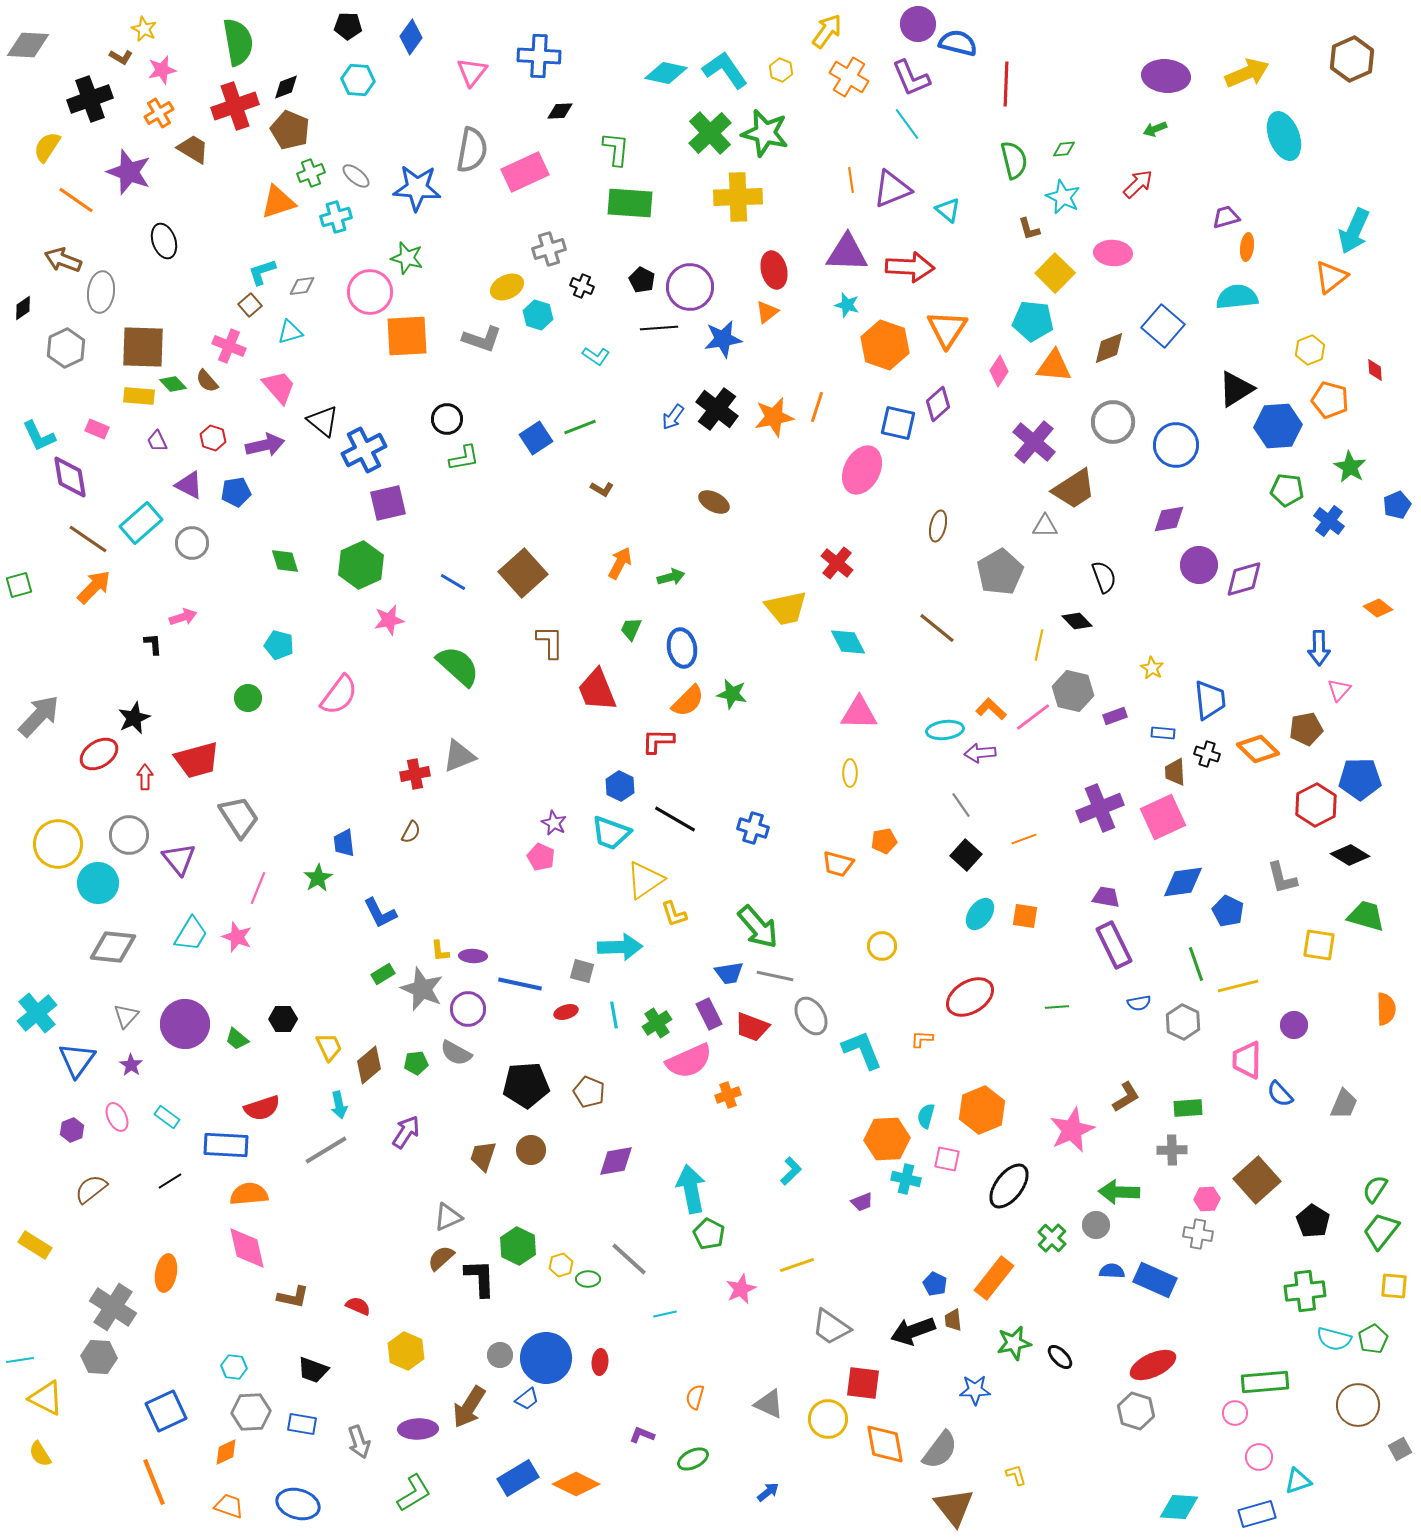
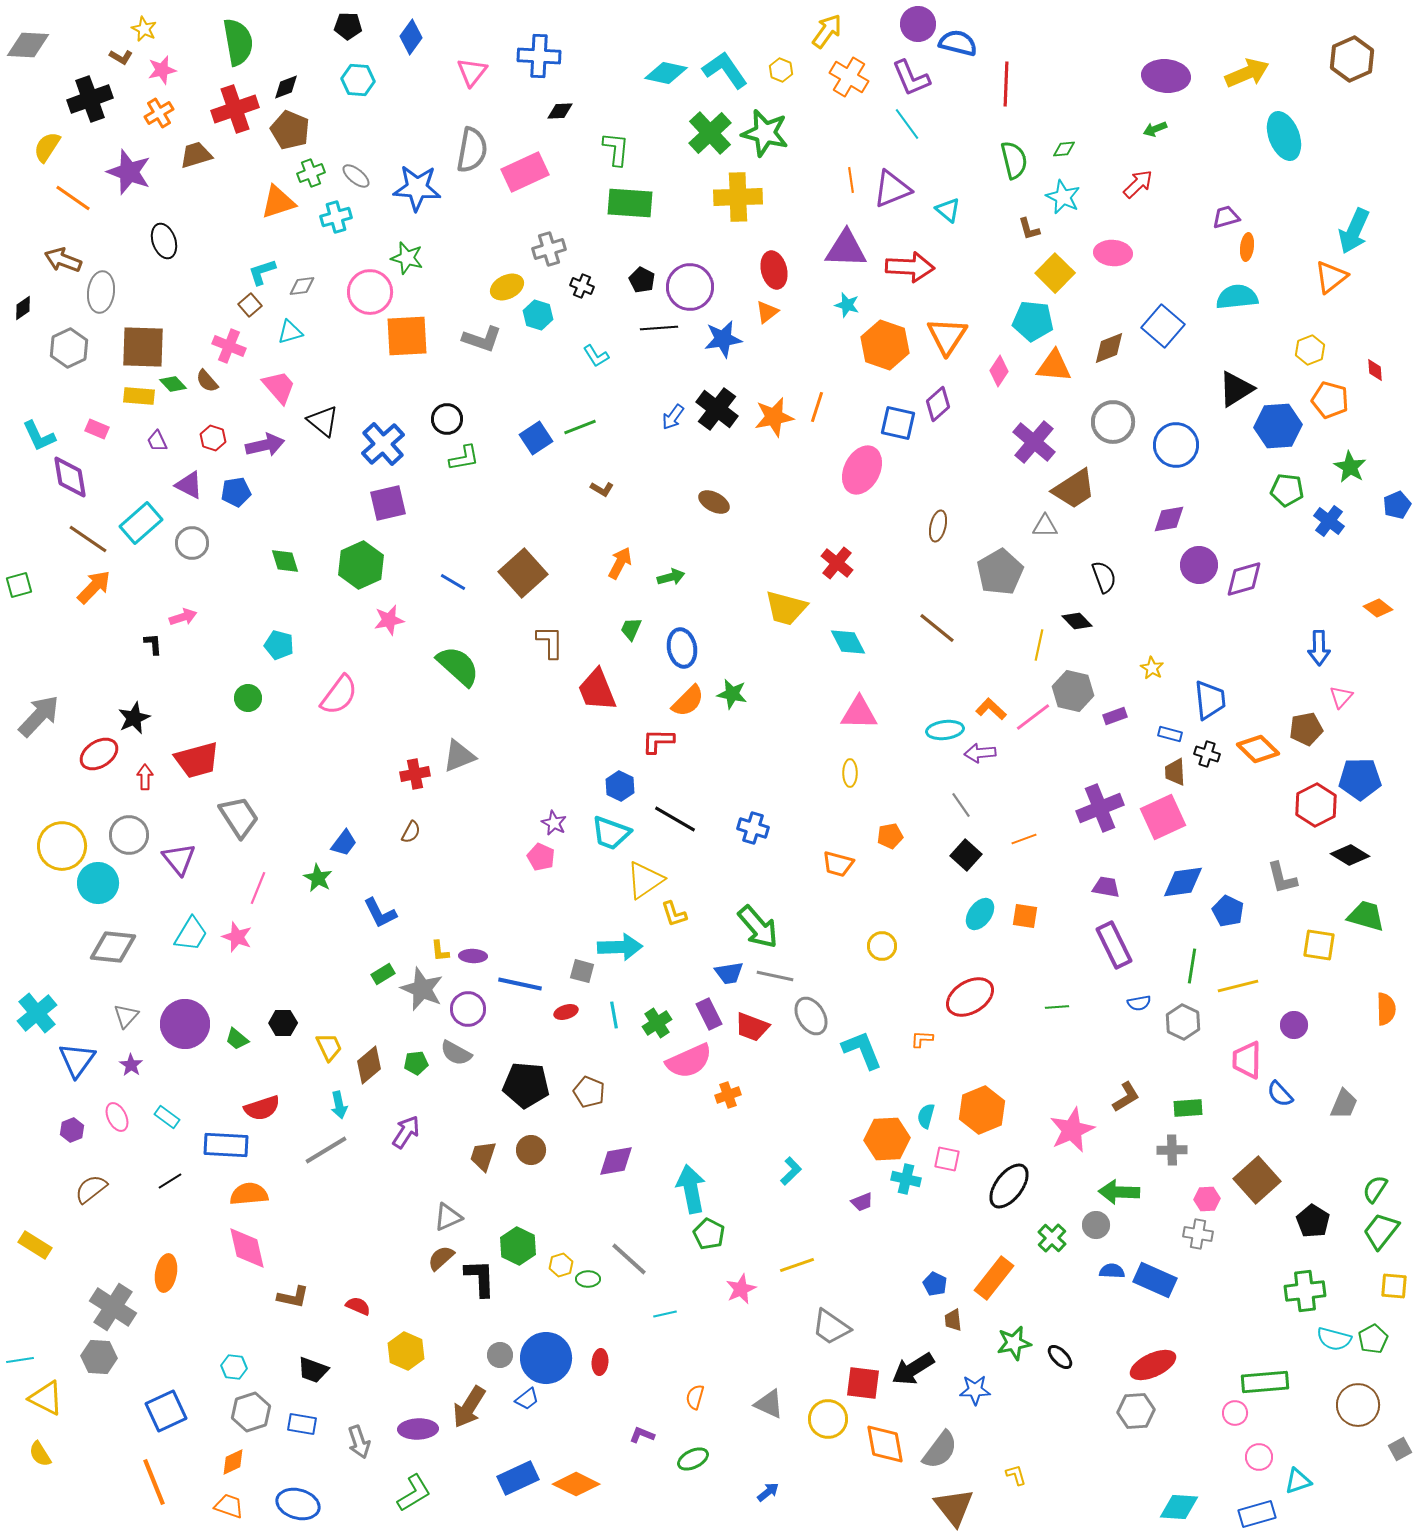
red cross at (235, 106): moved 3 px down
brown trapezoid at (193, 149): moved 3 px right, 6 px down; rotated 48 degrees counterclockwise
orange line at (76, 200): moved 3 px left, 2 px up
purple triangle at (847, 253): moved 1 px left, 4 px up
orange triangle at (947, 329): moved 7 px down
gray hexagon at (66, 348): moved 3 px right
cyan L-shape at (596, 356): rotated 24 degrees clockwise
blue cross at (364, 450): moved 19 px right, 6 px up; rotated 15 degrees counterclockwise
yellow trapezoid at (786, 608): rotated 27 degrees clockwise
pink triangle at (1339, 690): moved 2 px right, 7 px down
blue rectangle at (1163, 733): moved 7 px right, 1 px down; rotated 10 degrees clockwise
orange pentagon at (884, 841): moved 6 px right, 5 px up
blue trapezoid at (344, 843): rotated 136 degrees counterclockwise
yellow circle at (58, 844): moved 4 px right, 2 px down
green star at (318, 878): rotated 12 degrees counterclockwise
purple trapezoid at (1106, 897): moved 10 px up
green line at (1196, 964): moved 4 px left, 2 px down; rotated 28 degrees clockwise
black hexagon at (283, 1019): moved 4 px down
black pentagon at (526, 1085): rotated 9 degrees clockwise
black arrow at (913, 1331): moved 38 px down; rotated 12 degrees counterclockwise
gray hexagon at (1136, 1411): rotated 21 degrees counterclockwise
gray hexagon at (251, 1412): rotated 15 degrees counterclockwise
orange diamond at (226, 1452): moved 7 px right, 10 px down
blue rectangle at (518, 1478): rotated 6 degrees clockwise
